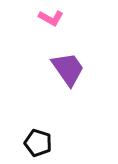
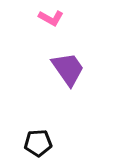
black pentagon: rotated 20 degrees counterclockwise
